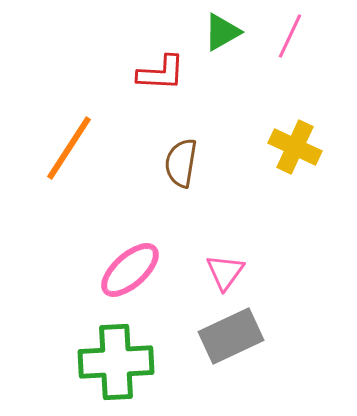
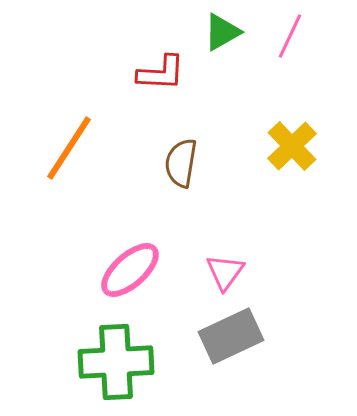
yellow cross: moved 3 px left, 1 px up; rotated 21 degrees clockwise
